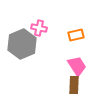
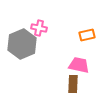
orange rectangle: moved 11 px right
pink trapezoid: moved 2 px right, 1 px up; rotated 45 degrees counterclockwise
brown rectangle: moved 1 px left, 1 px up
